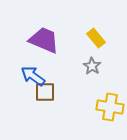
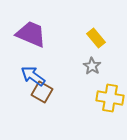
purple trapezoid: moved 13 px left, 6 px up
brown square: moved 3 px left; rotated 30 degrees clockwise
yellow cross: moved 9 px up
